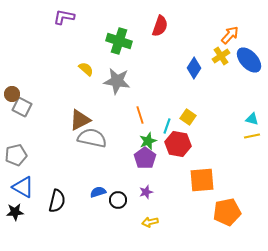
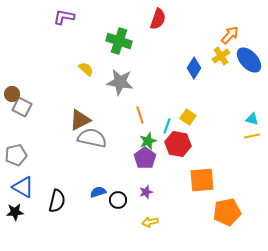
red semicircle: moved 2 px left, 7 px up
gray star: moved 3 px right, 1 px down
